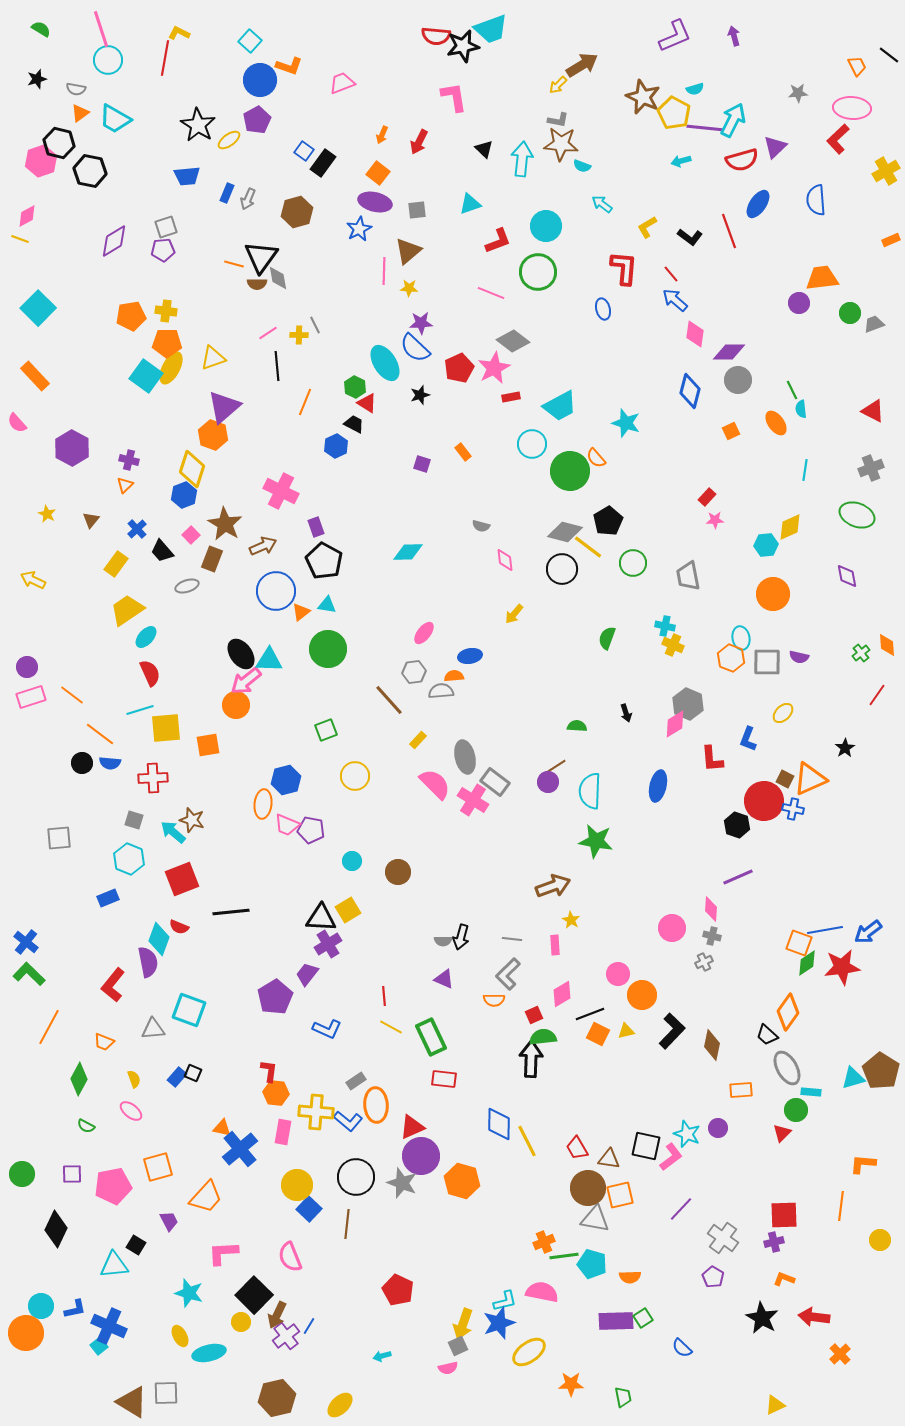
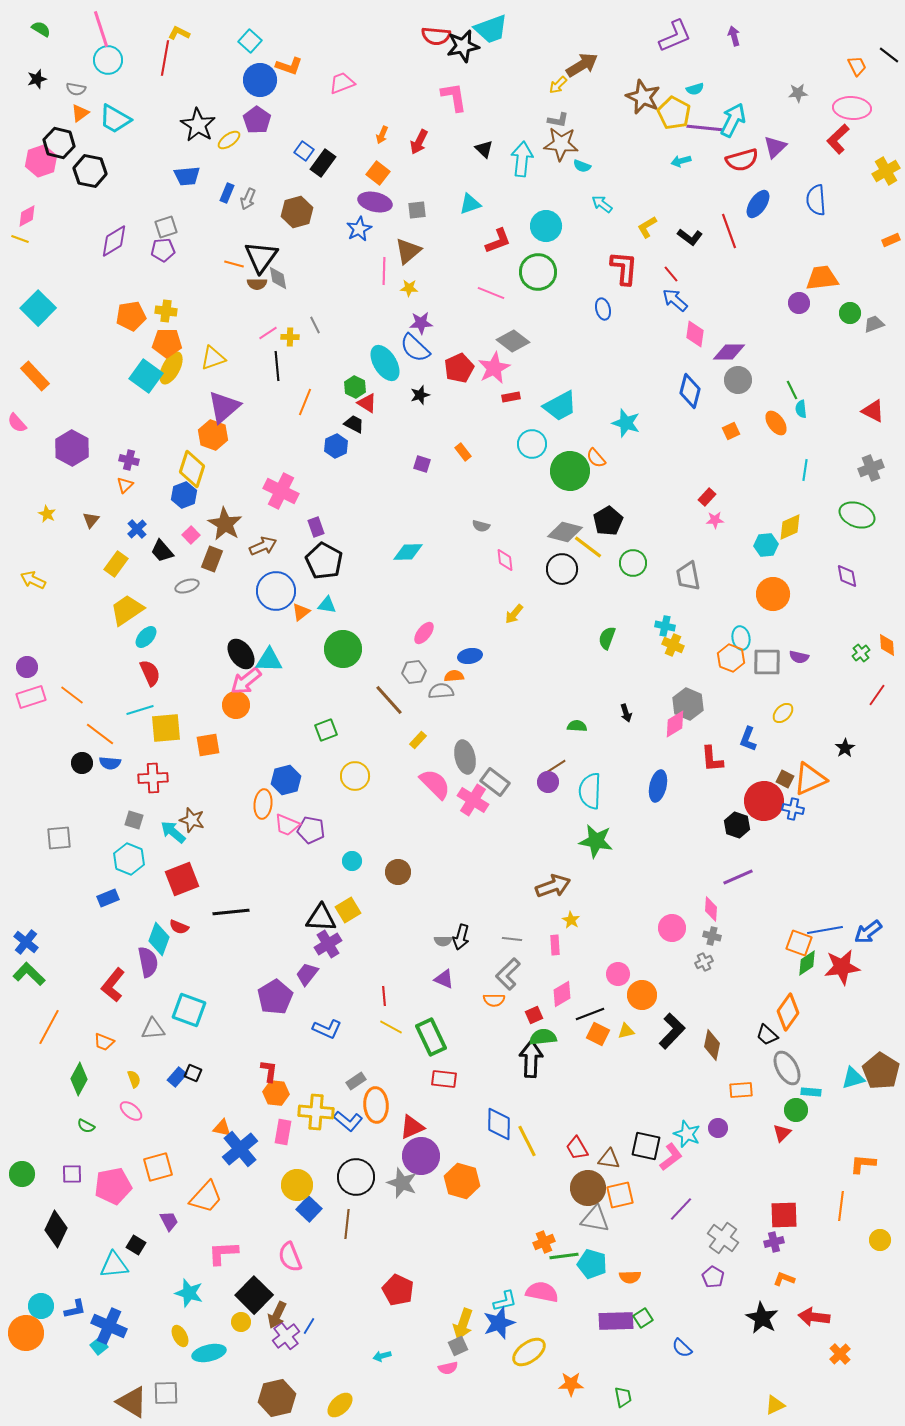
purple pentagon at (257, 120): rotated 8 degrees counterclockwise
yellow cross at (299, 335): moved 9 px left, 2 px down
green circle at (328, 649): moved 15 px right
